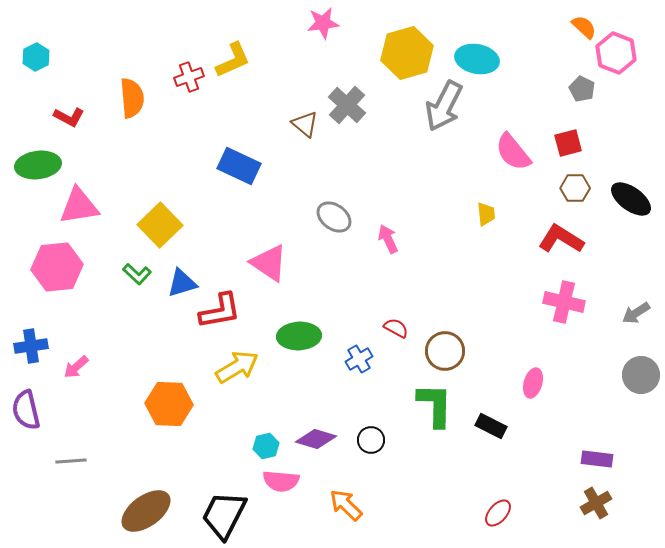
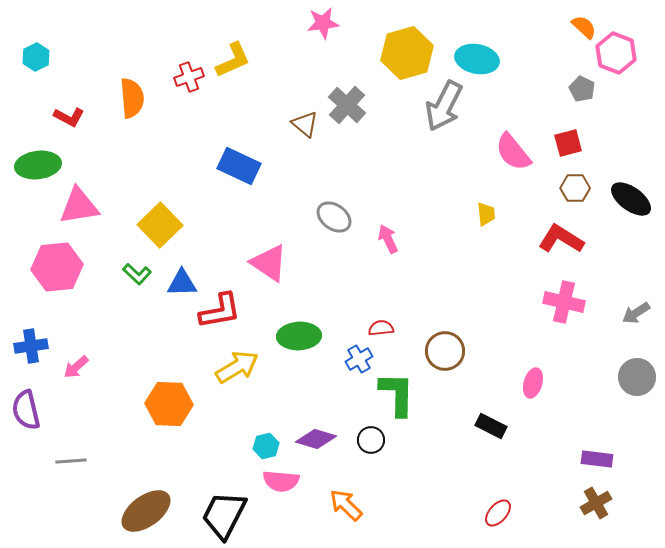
blue triangle at (182, 283): rotated 16 degrees clockwise
red semicircle at (396, 328): moved 15 px left; rotated 35 degrees counterclockwise
gray circle at (641, 375): moved 4 px left, 2 px down
green L-shape at (435, 405): moved 38 px left, 11 px up
